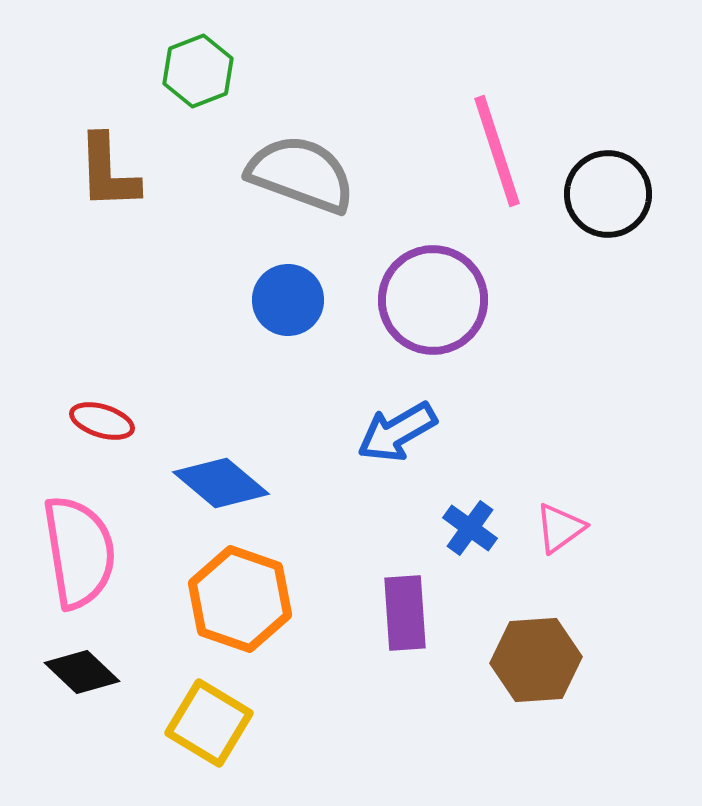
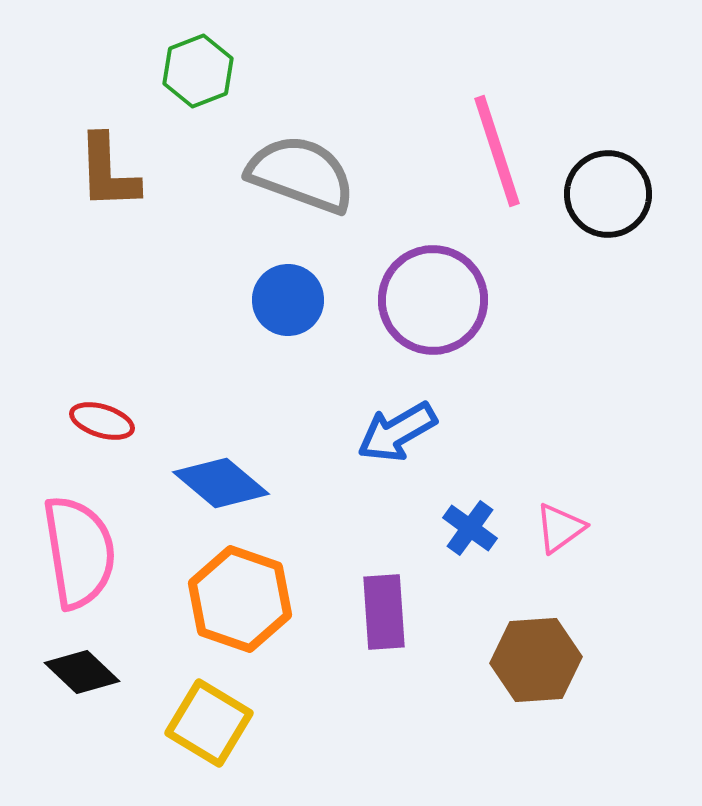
purple rectangle: moved 21 px left, 1 px up
